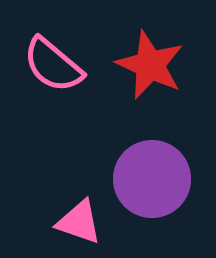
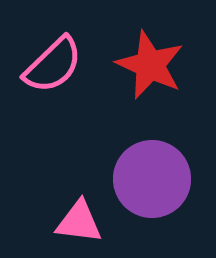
pink semicircle: rotated 84 degrees counterclockwise
pink triangle: rotated 12 degrees counterclockwise
